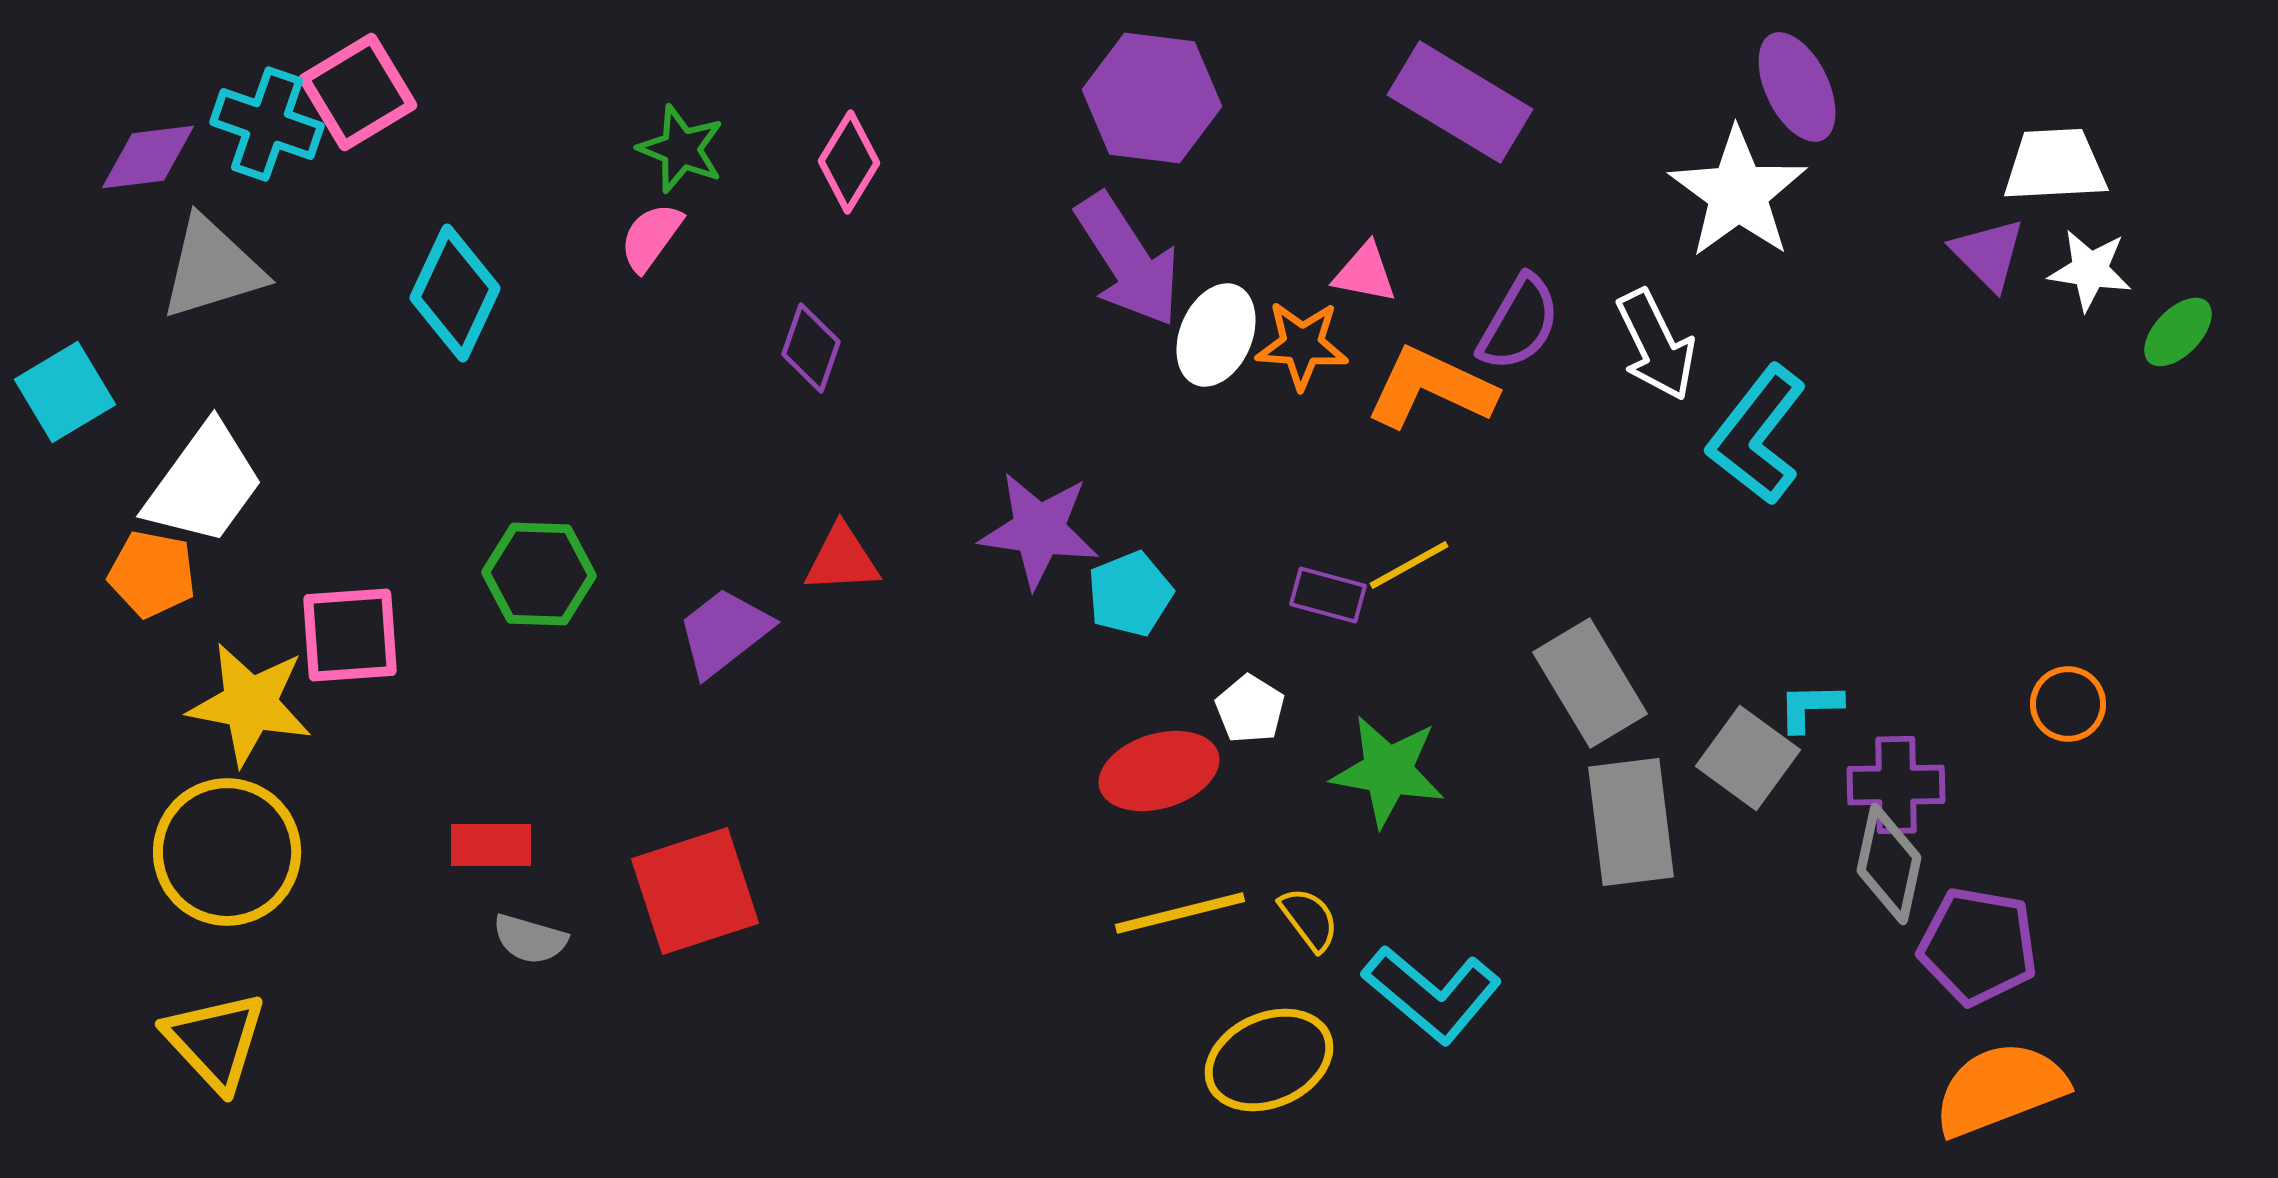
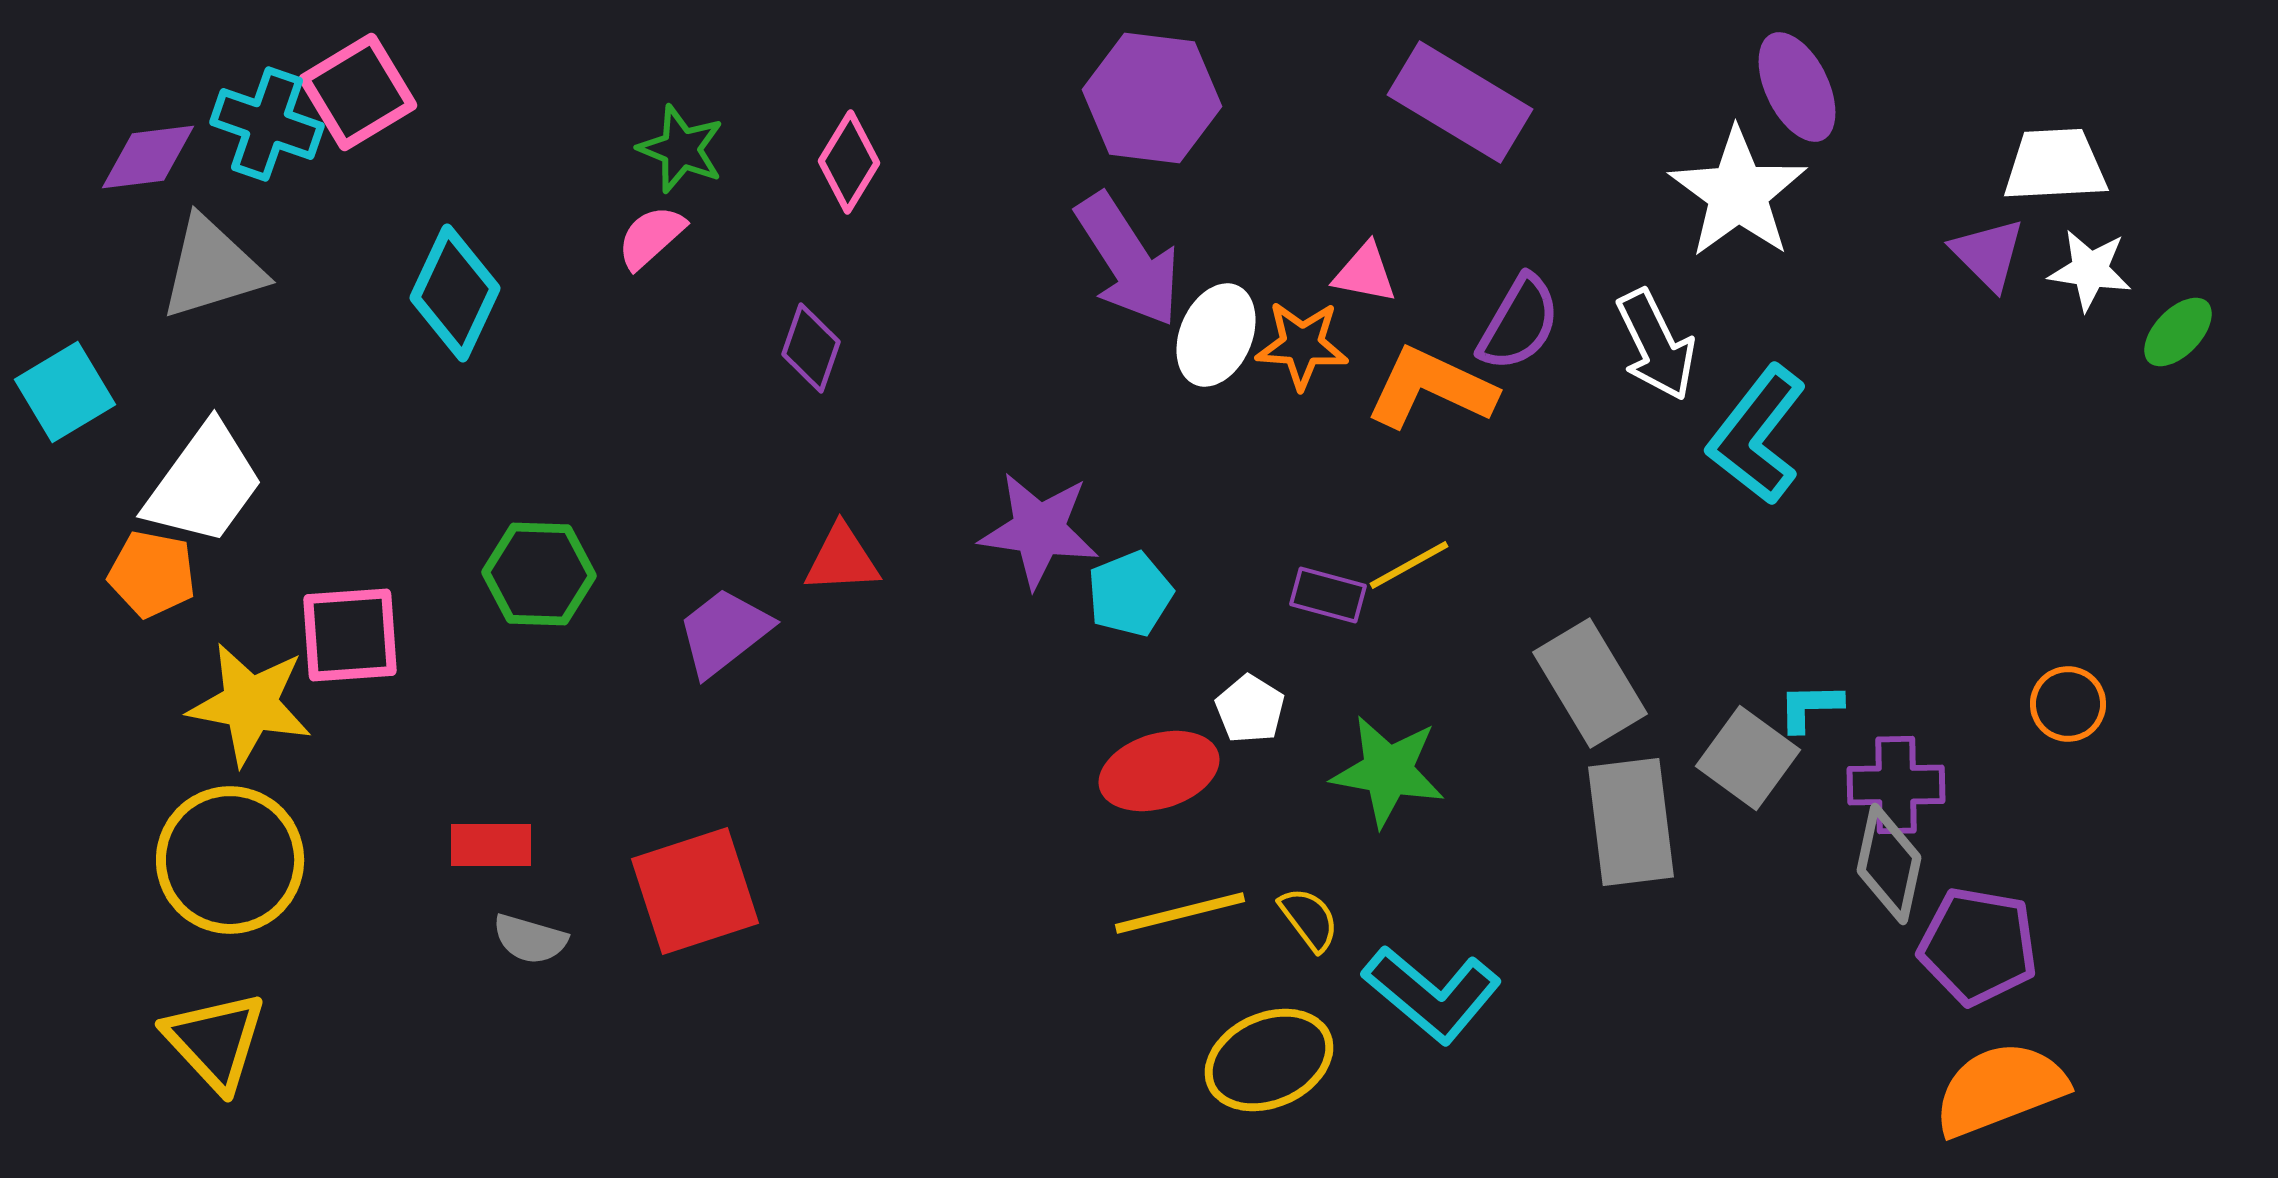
pink semicircle at (651, 237): rotated 12 degrees clockwise
yellow circle at (227, 852): moved 3 px right, 8 px down
